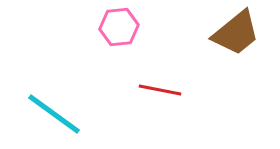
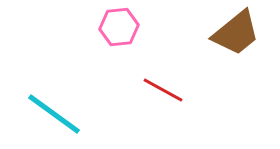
red line: moved 3 px right; rotated 18 degrees clockwise
